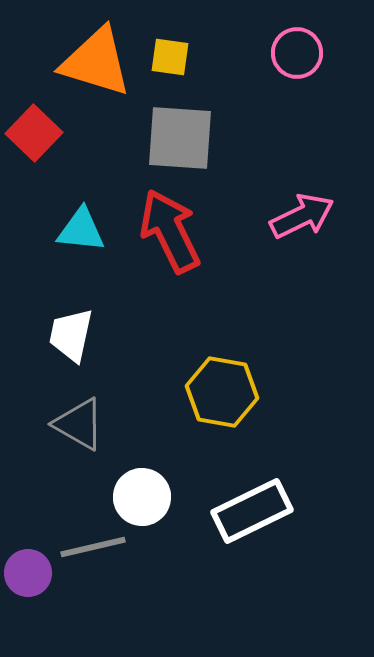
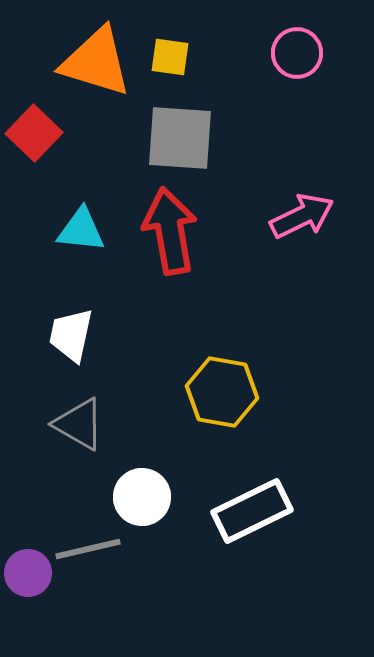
red arrow: rotated 16 degrees clockwise
gray line: moved 5 px left, 2 px down
